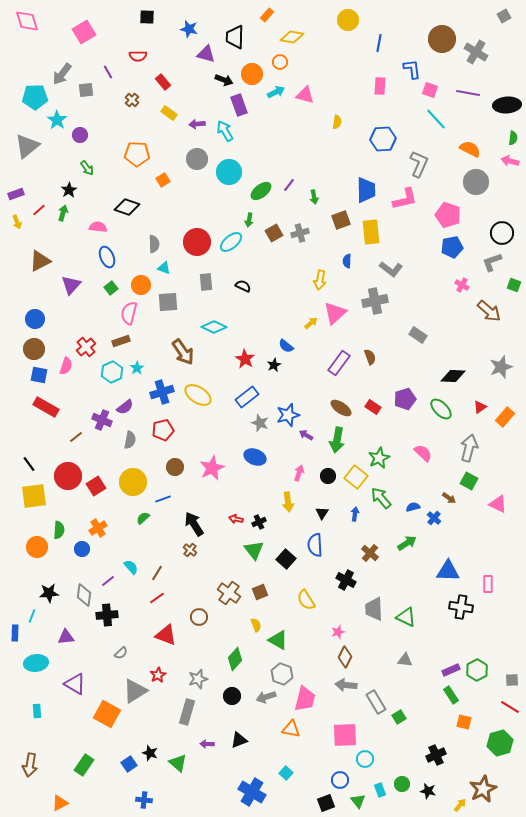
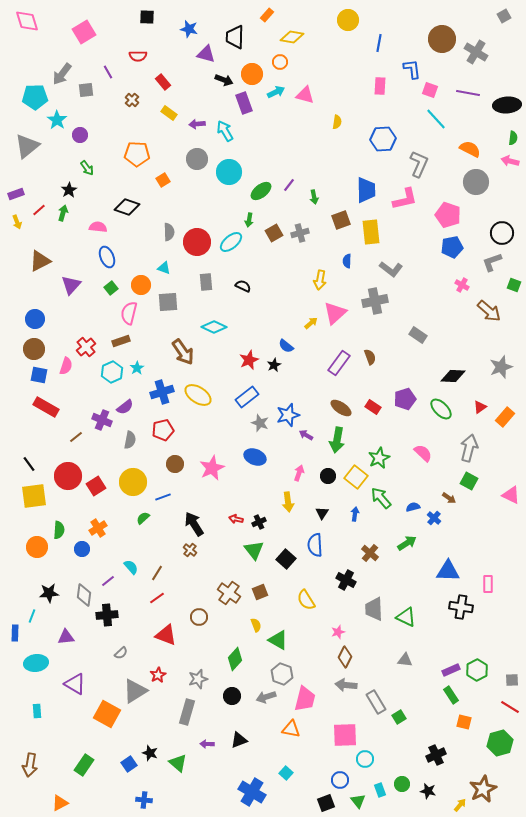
purple rectangle at (239, 105): moved 5 px right, 2 px up
gray semicircle at (154, 244): moved 15 px right, 12 px up
red star at (245, 359): moved 4 px right, 1 px down; rotated 18 degrees clockwise
brown circle at (175, 467): moved 3 px up
blue line at (163, 499): moved 2 px up
pink triangle at (498, 504): moved 13 px right, 9 px up
